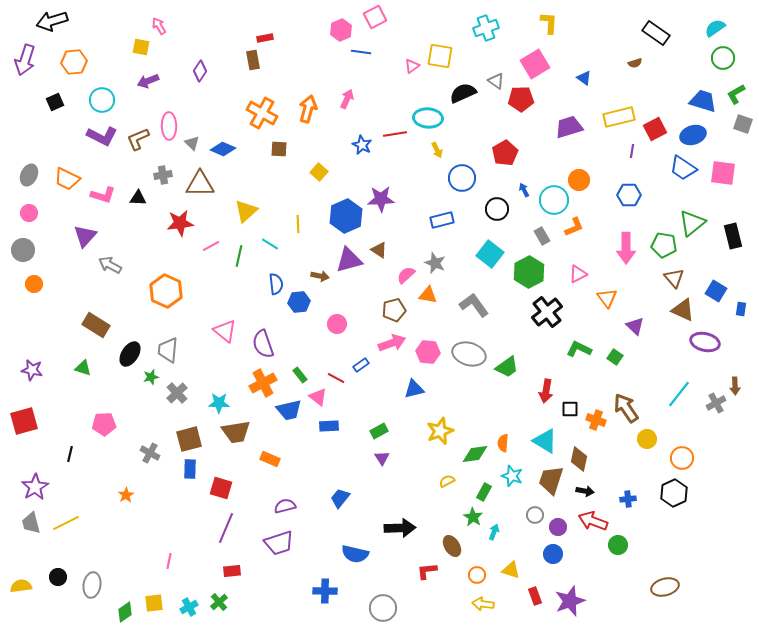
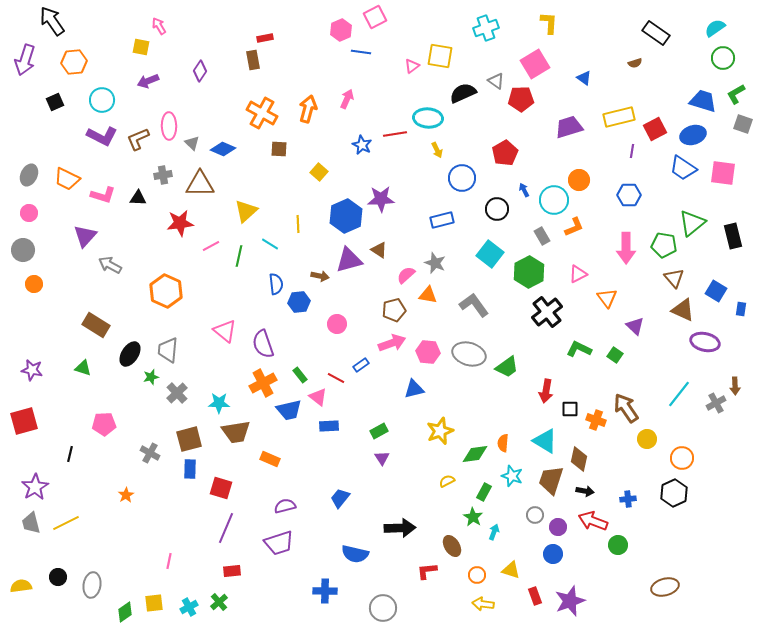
black arrow at (52, 21): rotated 72 degrees clockwise
green square at (615, 357): moved 2 px up
